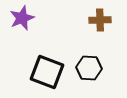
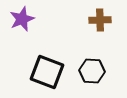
purple star: moved 1 px down
black hexagon: moved 3 px right, 3 px down
